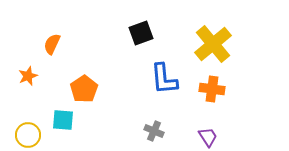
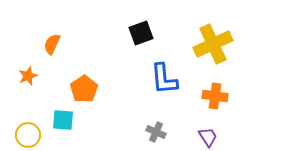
yellow cross: rotated 15 degrees clockwise
orange cross: moved 3 px right, 7 px down
gray cross: moved 2 px right, 1 px down
